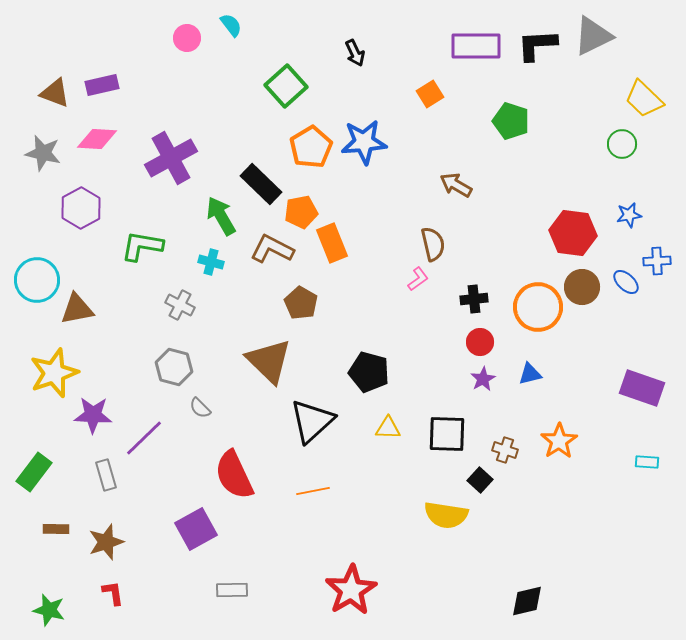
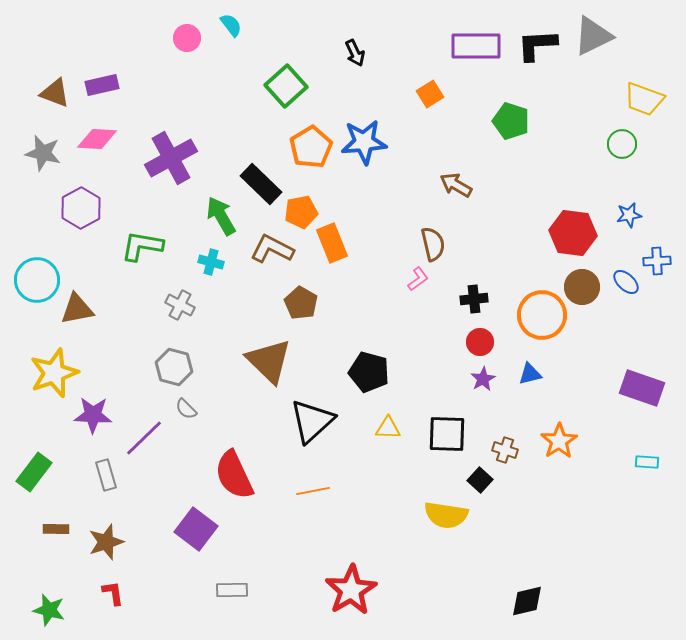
yellow trapezoid at (644, 99): rotated 24 degrees counterclockwise
orange circle at (538, 307): moved 4 px right, 8 px down
gray semicircle at (200, 408): moved 14 px left, 1 px down
purple square at (196, 529): rotated 24 degrees counterclockwise
